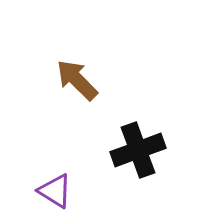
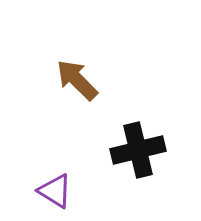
black cross: rotated 6 degrees clockwise
